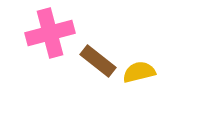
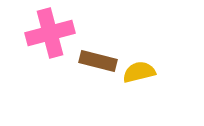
brown rectangle: rotated 24 degrees counterclockwise
